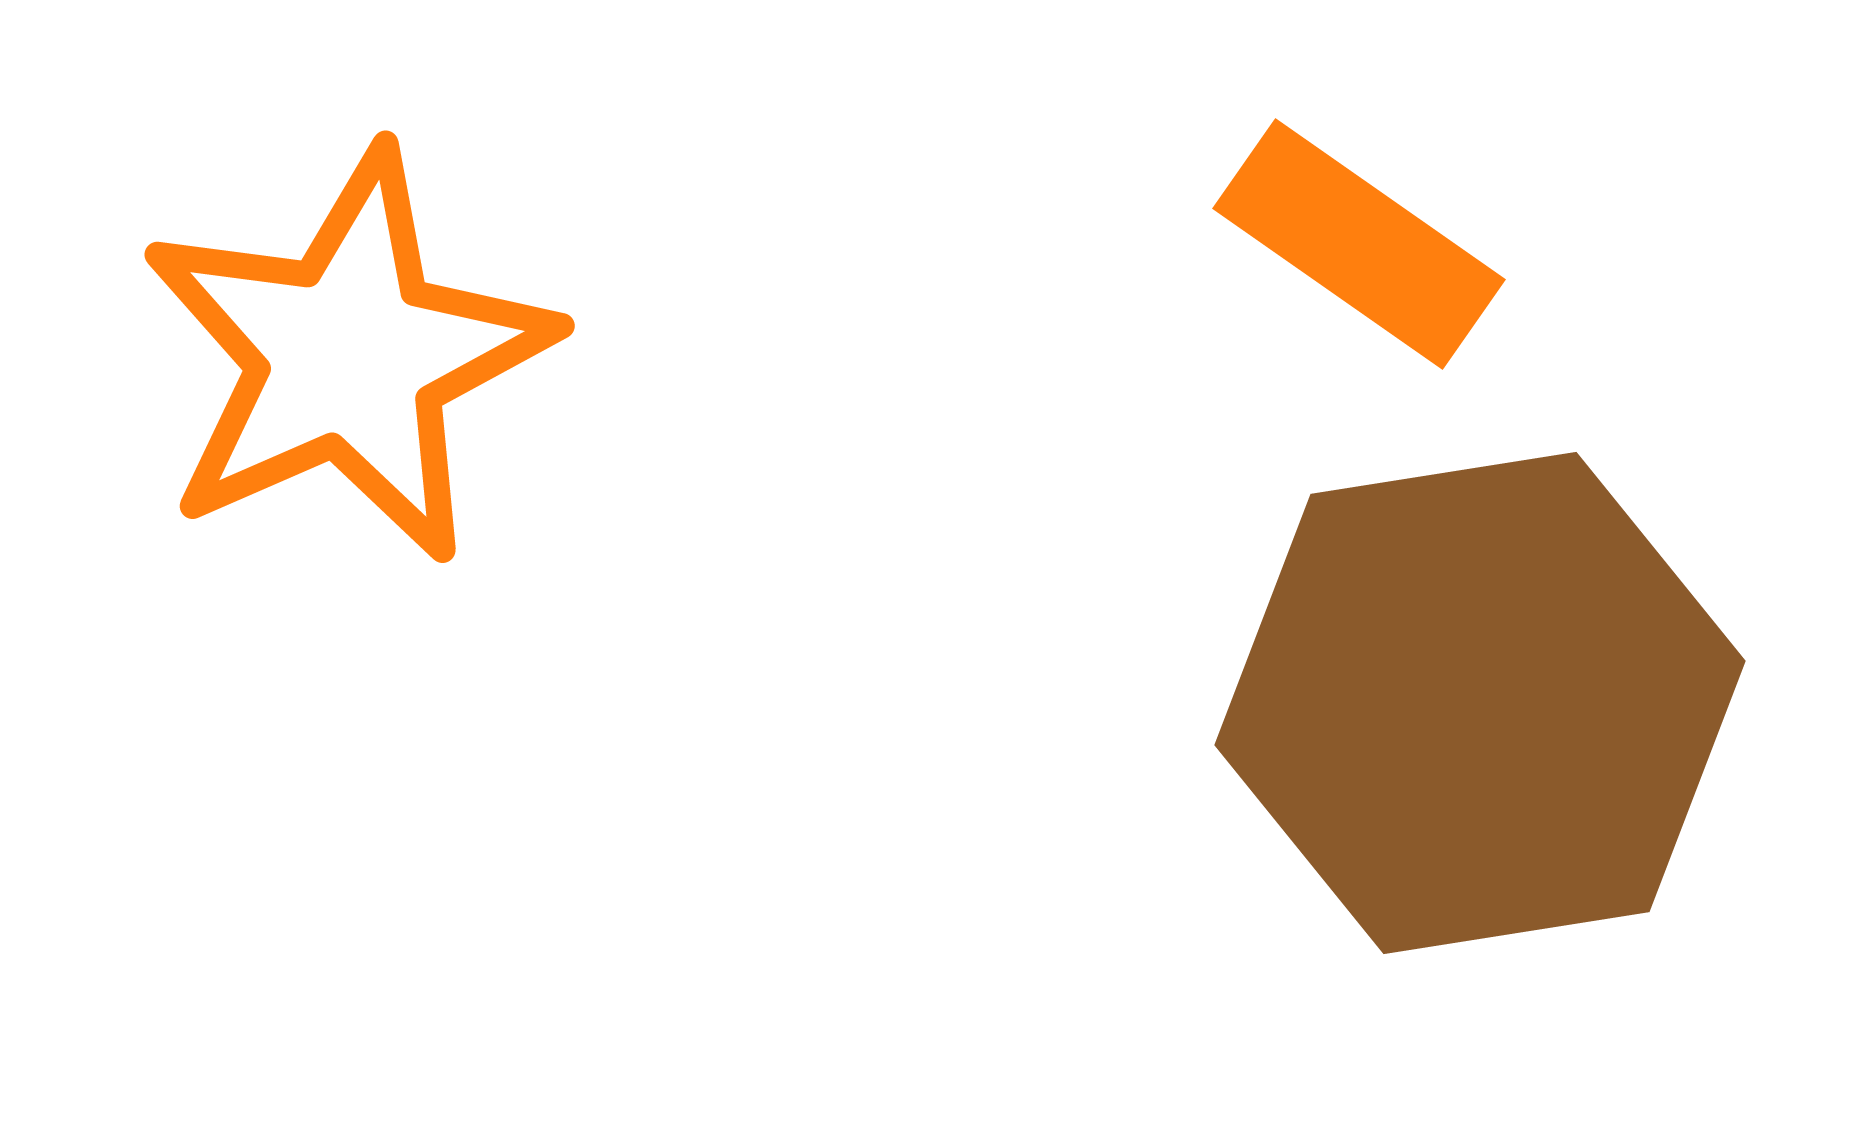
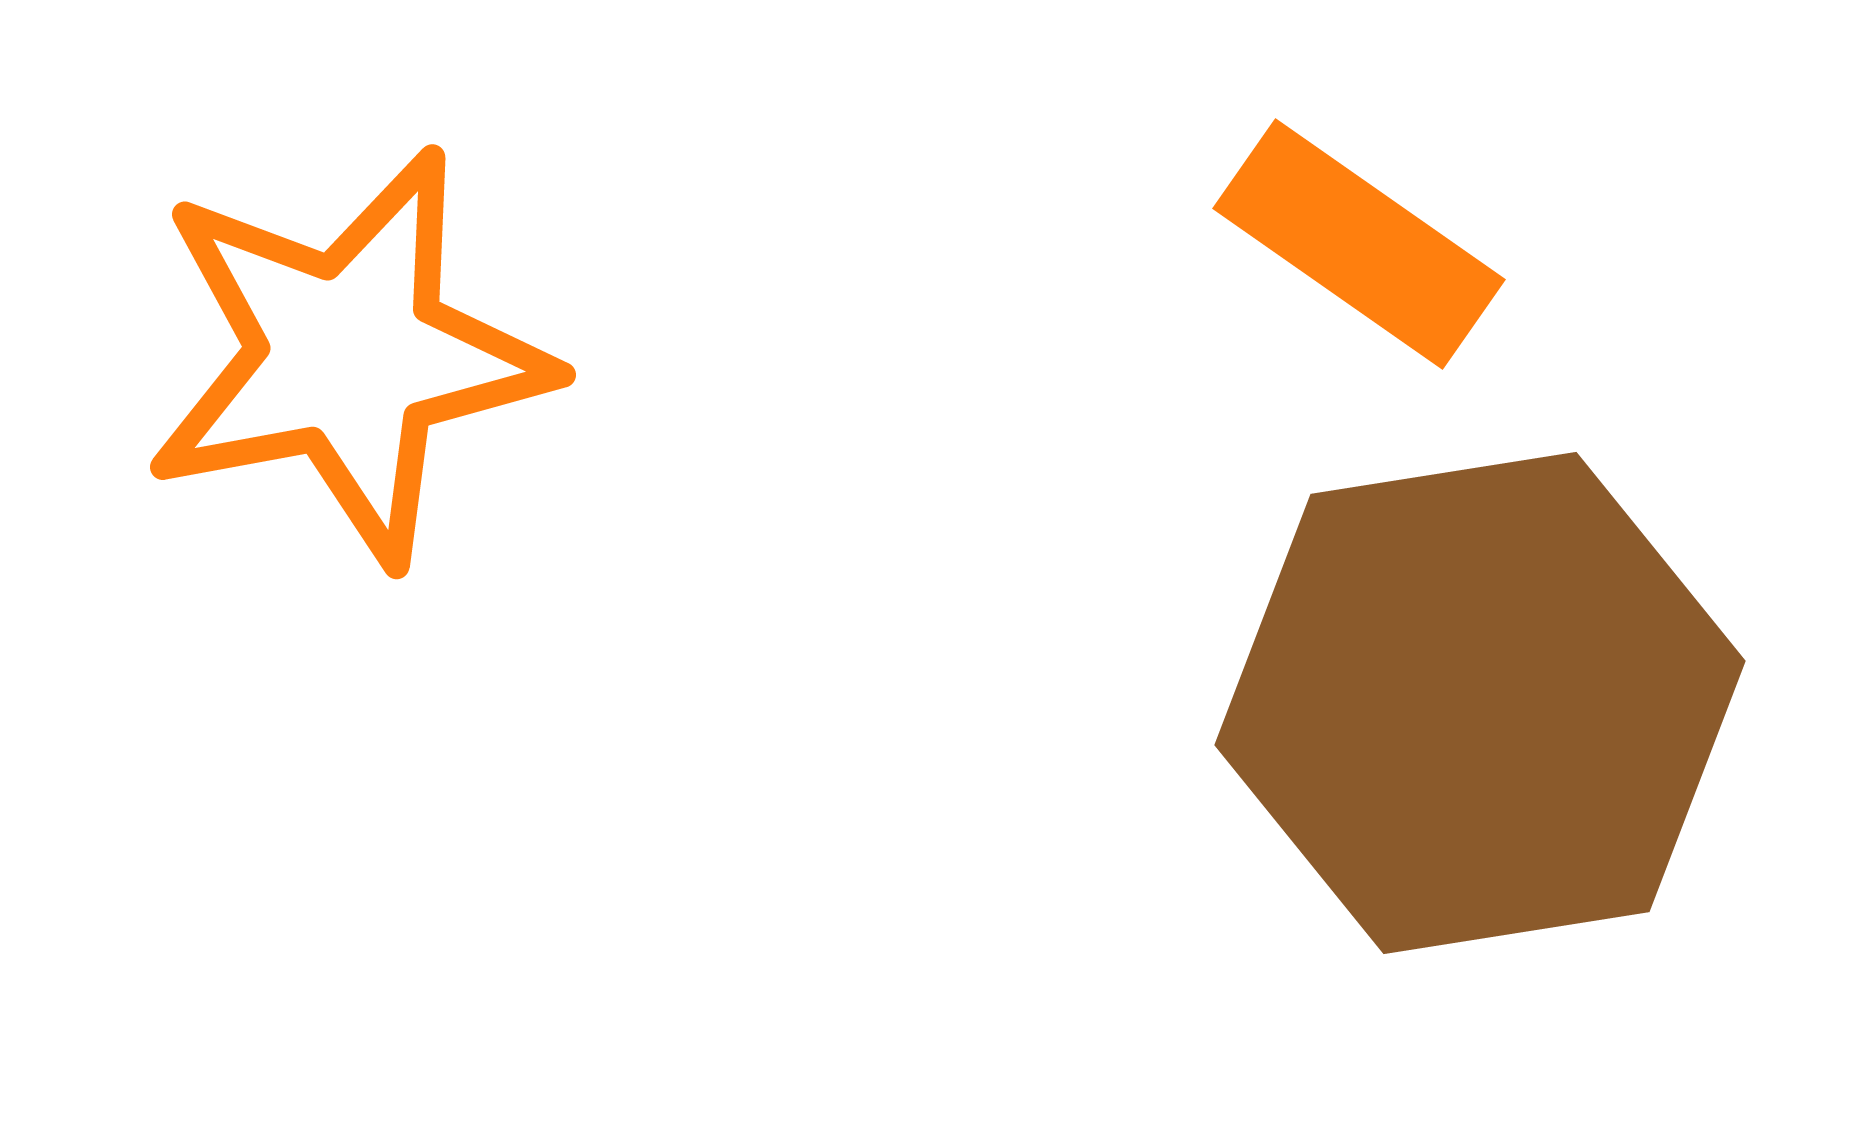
orange star: rotated 13 degrees clockwise
